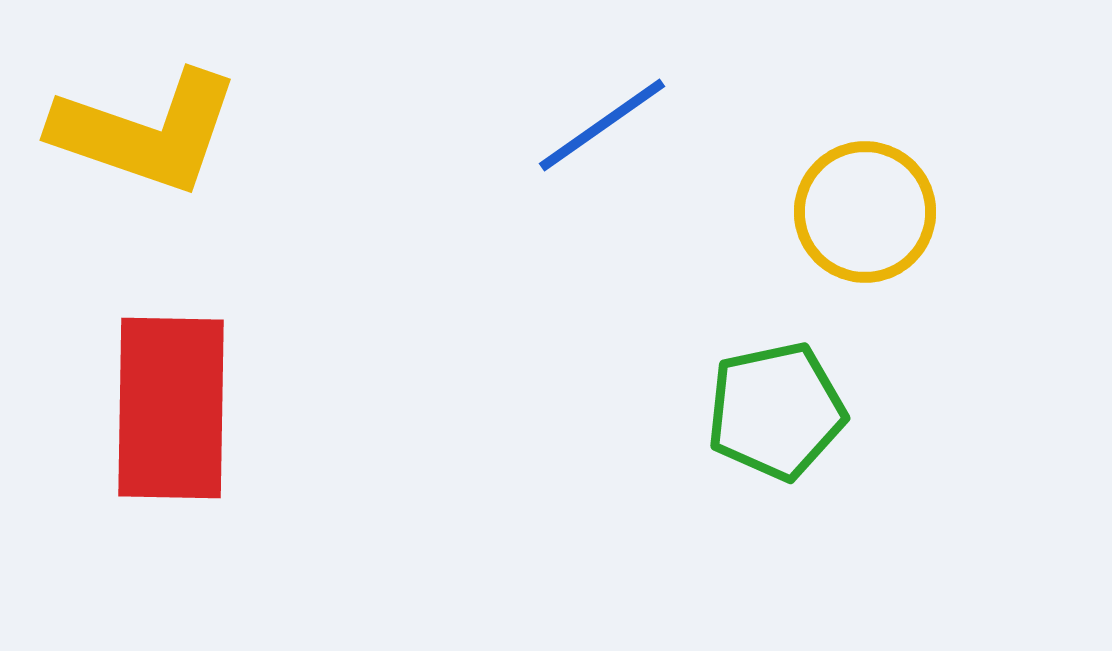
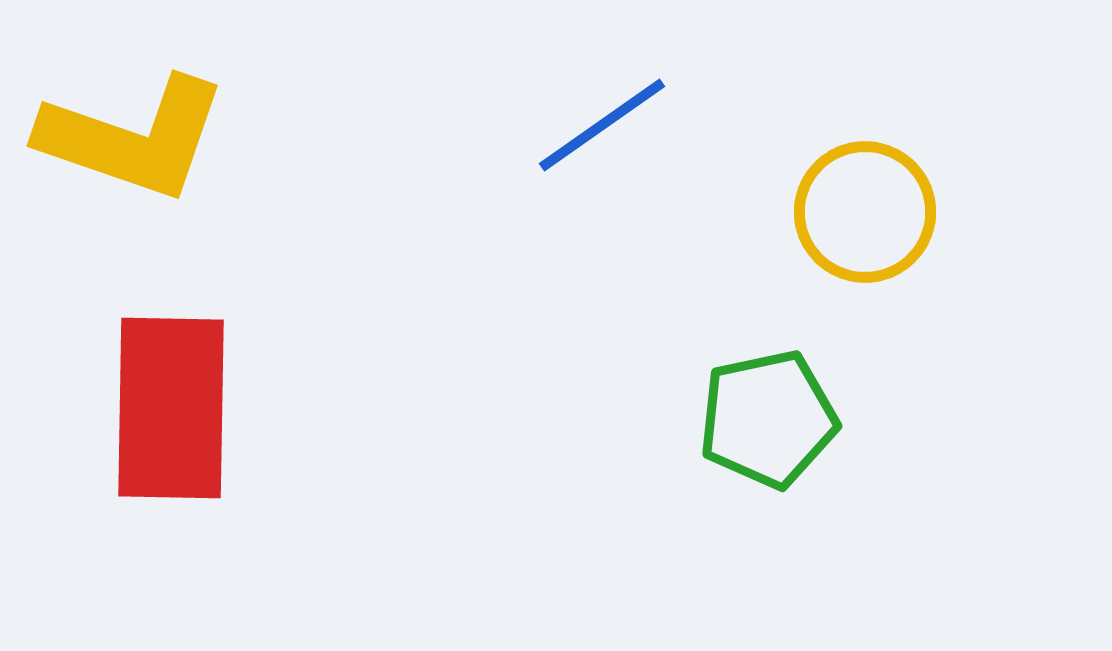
yellow L-shape: moved 13 px left, 6 px down
green pentagon: moved 8 px left, 8 px down
